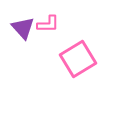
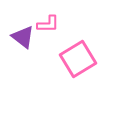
purple triangle: moved 9 px down; rotated 10 degrees counterclockwise
